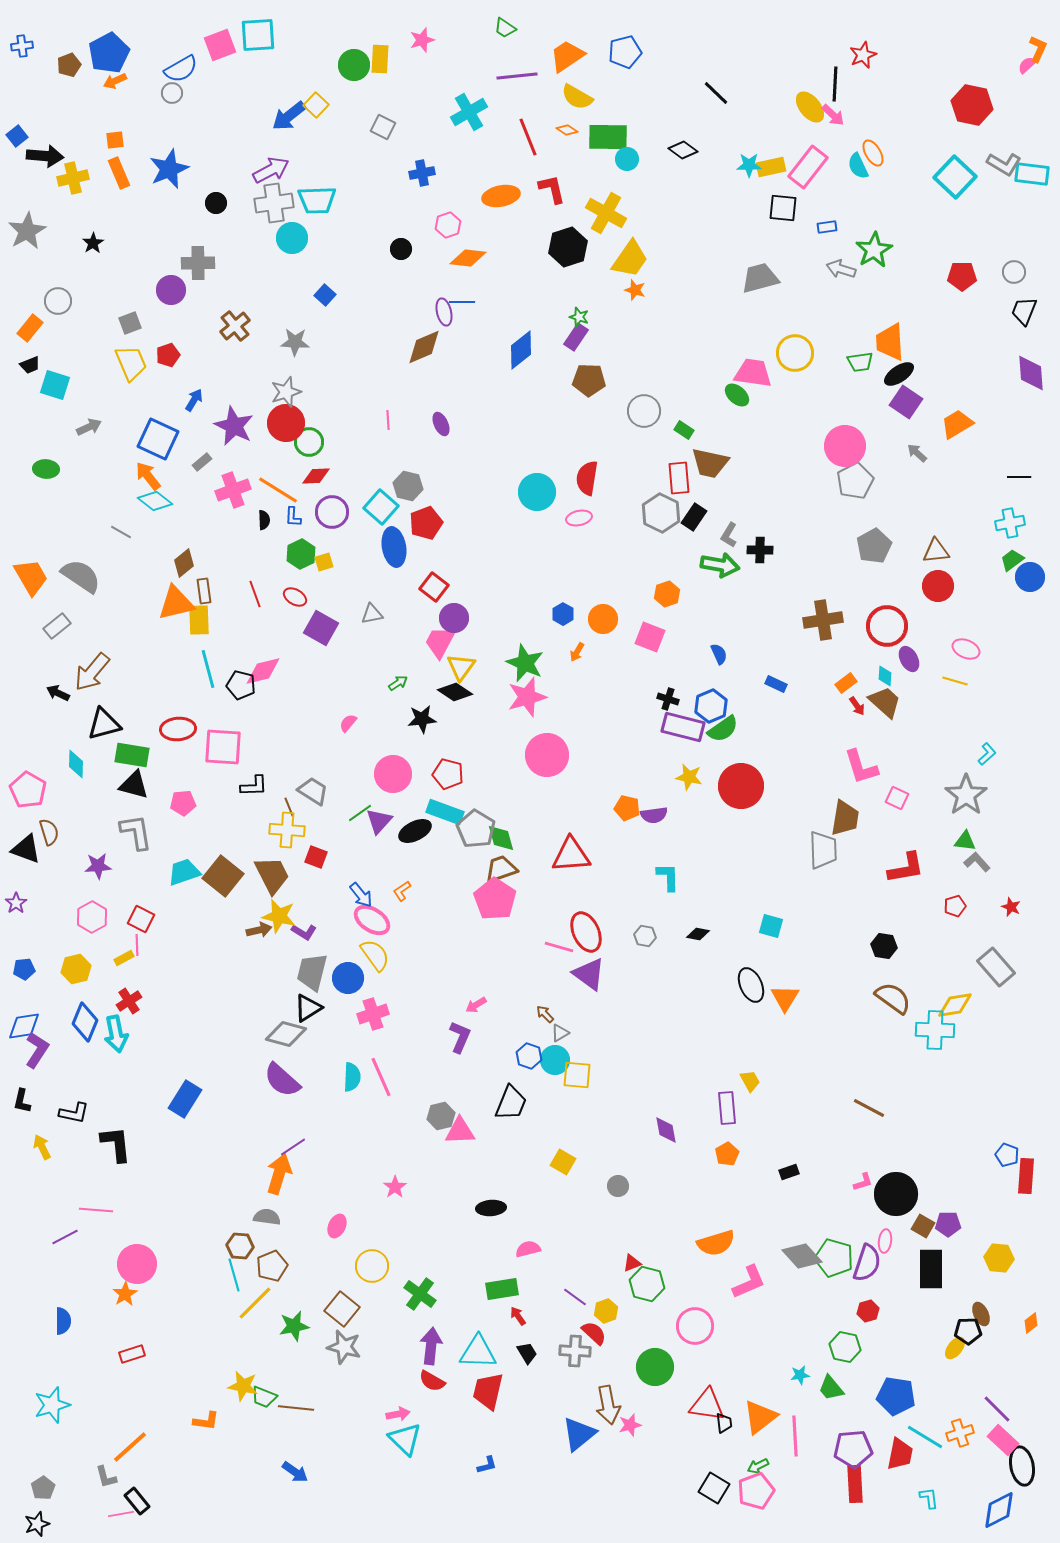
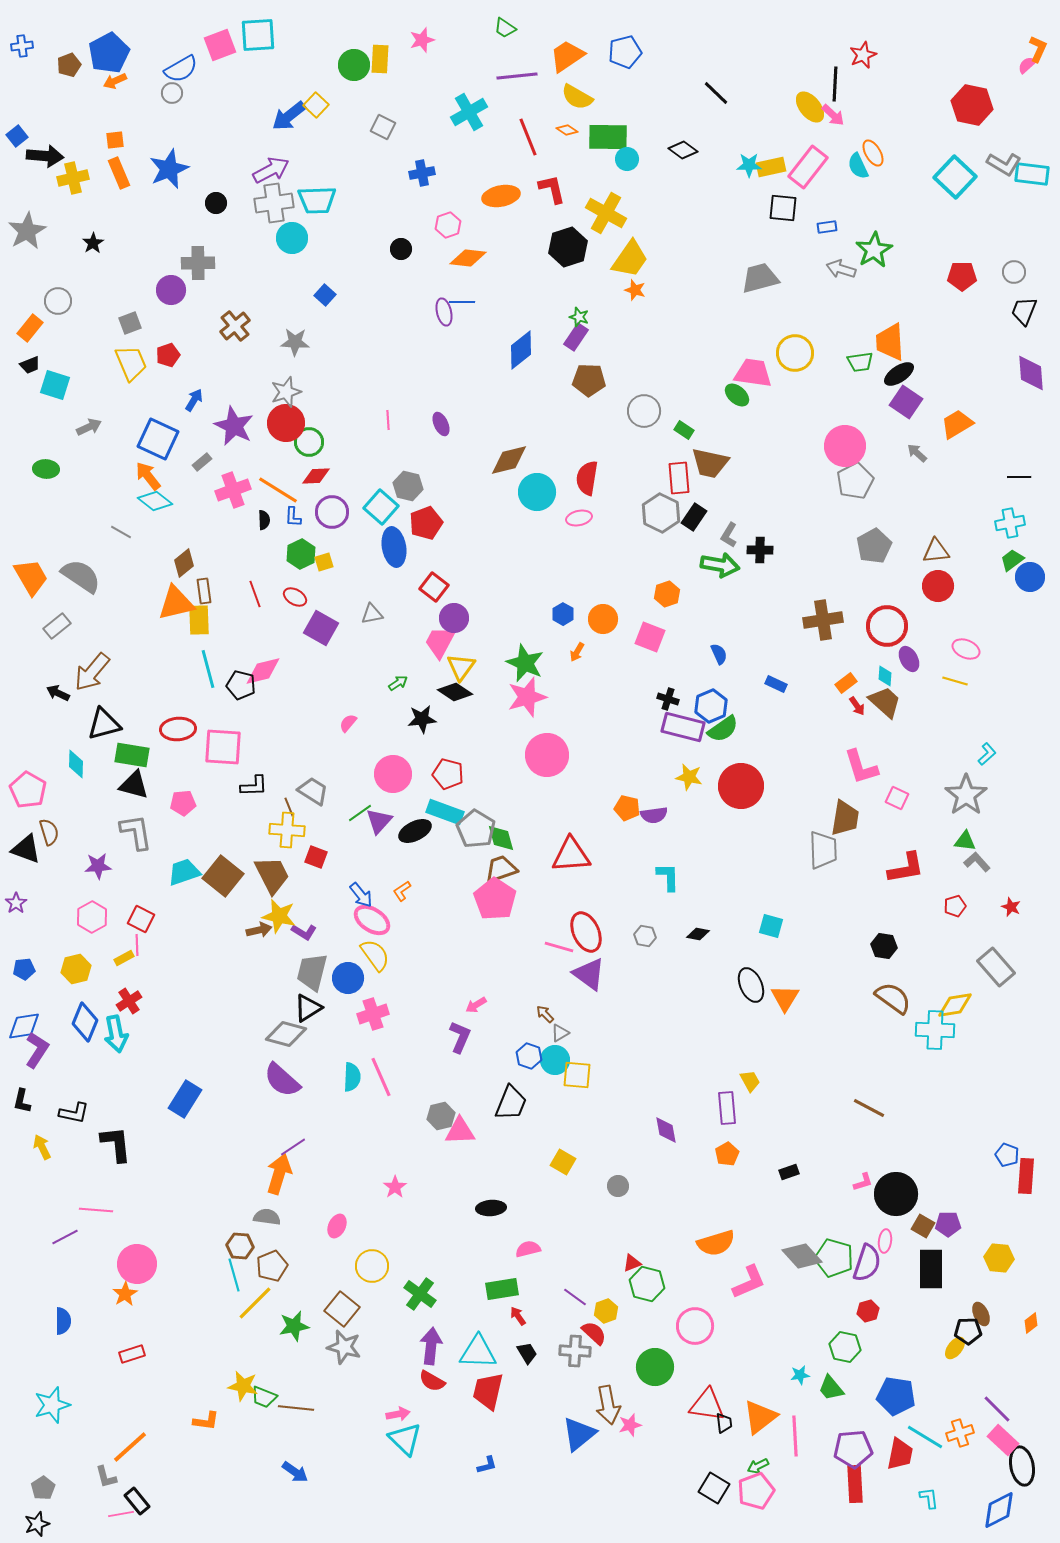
brown diamond at (424, 347): moved 85 px right, 113 px down; rotated 9 degrees clockwise
